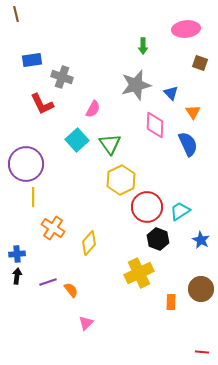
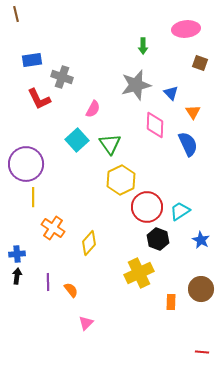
red L-shape: moved 3 px left, 5 px up
purple line: rotated 72 degrees counterclockwise
